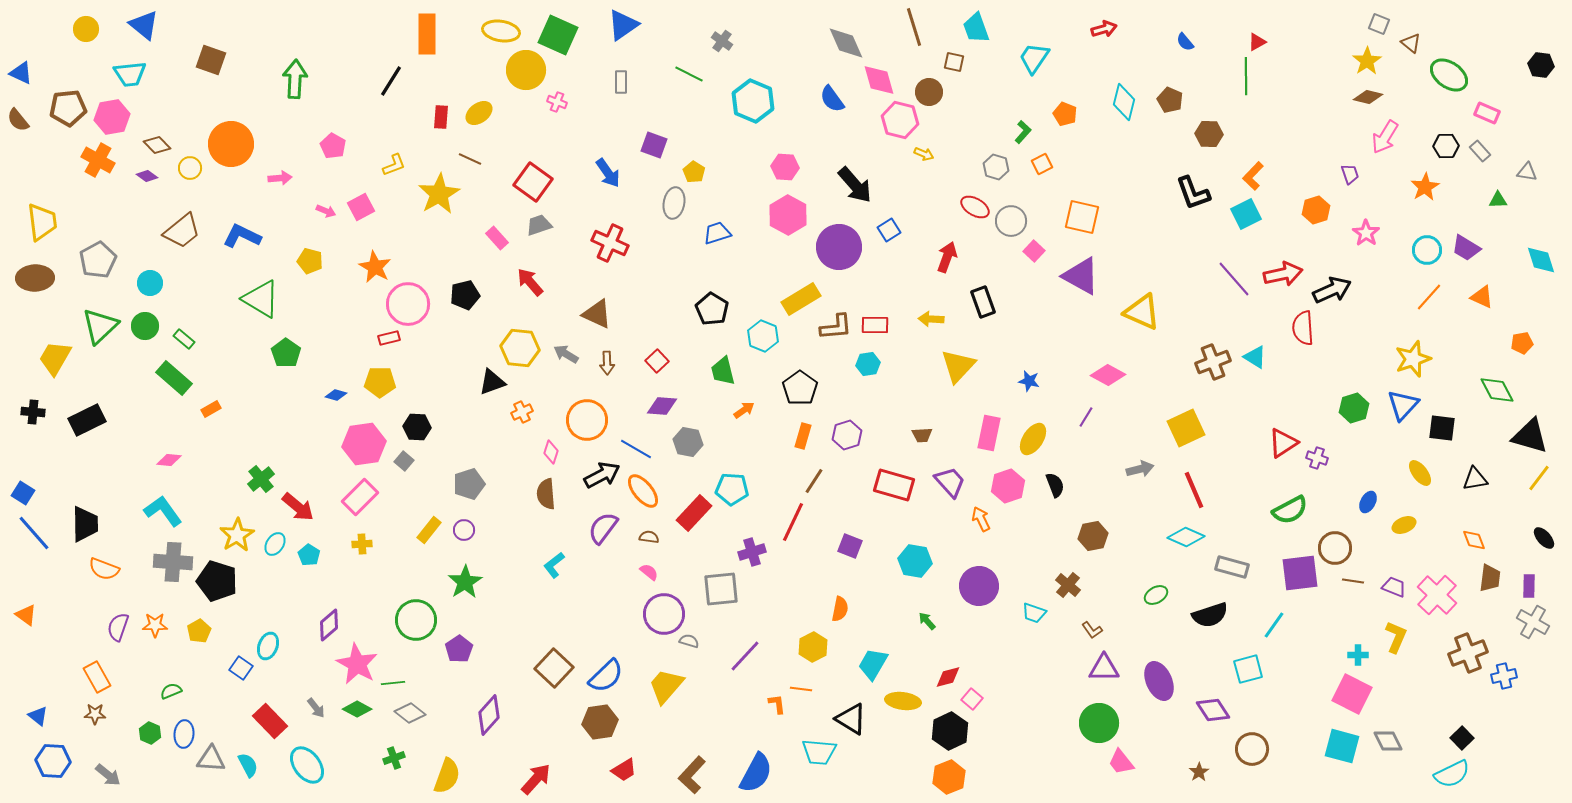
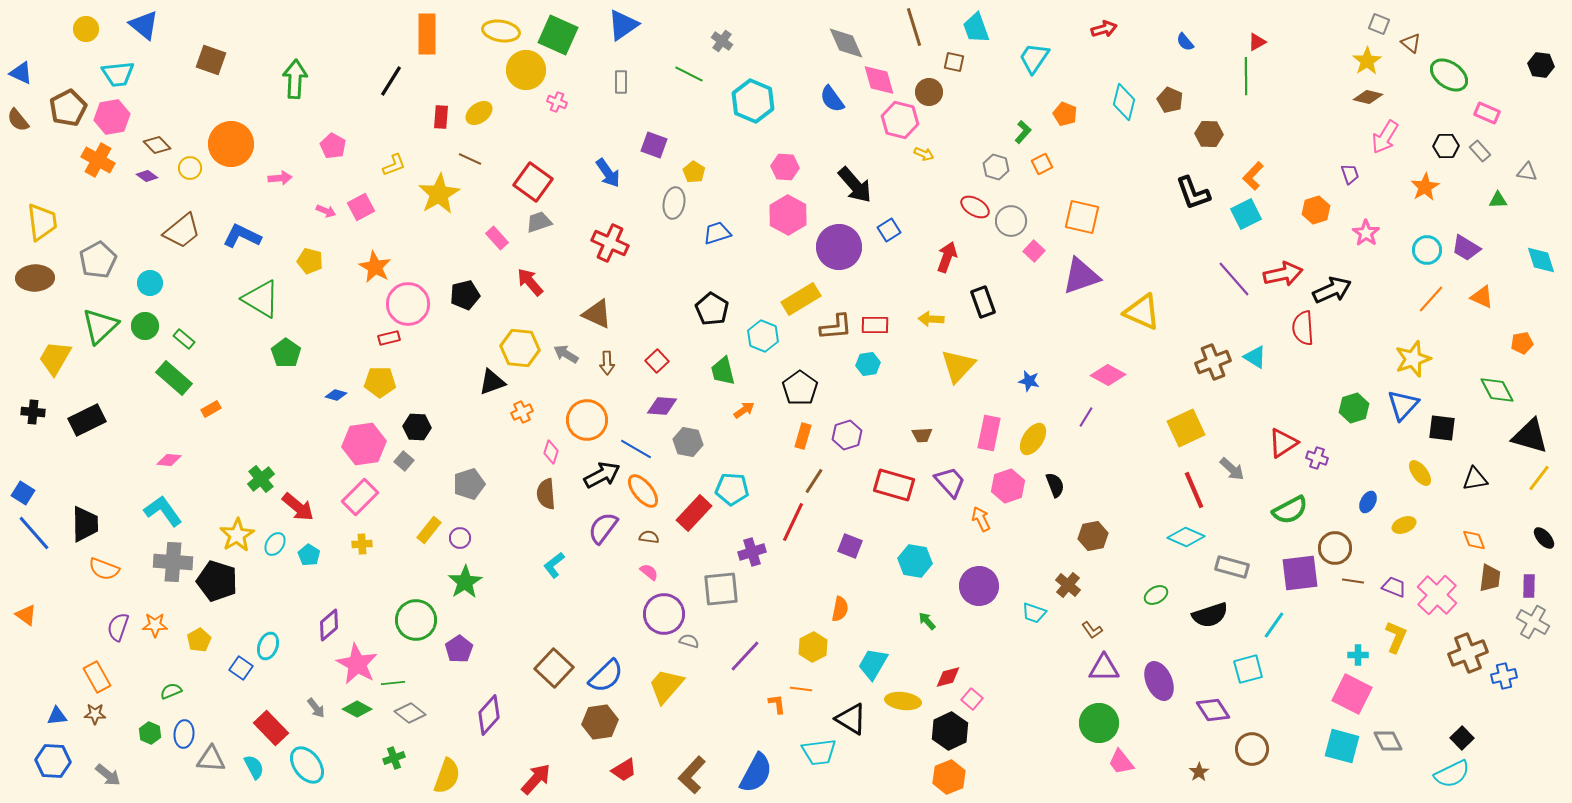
cyan trapezoid at (130, 74): moved 12 px left
brown pentagon at (68, 108): rotated 21 degrees counterclockwise
gray trapezoid at (539, 225): moved 3 px up
purple triangle at (1081, 276): rotated 48 degrees counterclockwise
orange line at (1429, 297): moved 2 px right, 2 px down
gray arrow at (1140, 469): moved 92 px right; rotated 56 degrees clockwise
purple circle at (464, 530): moved 4 px left, 8 px down
yellow pentagon at (199, 631): moved 9 px down
blue triangle at (38, 716): moved 19 px right; rotated 45 degrees counterclockwise
red rectangle at (270, 721): moved 1 px right, 7 px down
cyan trapezoid at (819, 752): rotated 12 degrees counterclockwise
cyan semicircle at (248, 765): moved 6 px right, 2 px down
